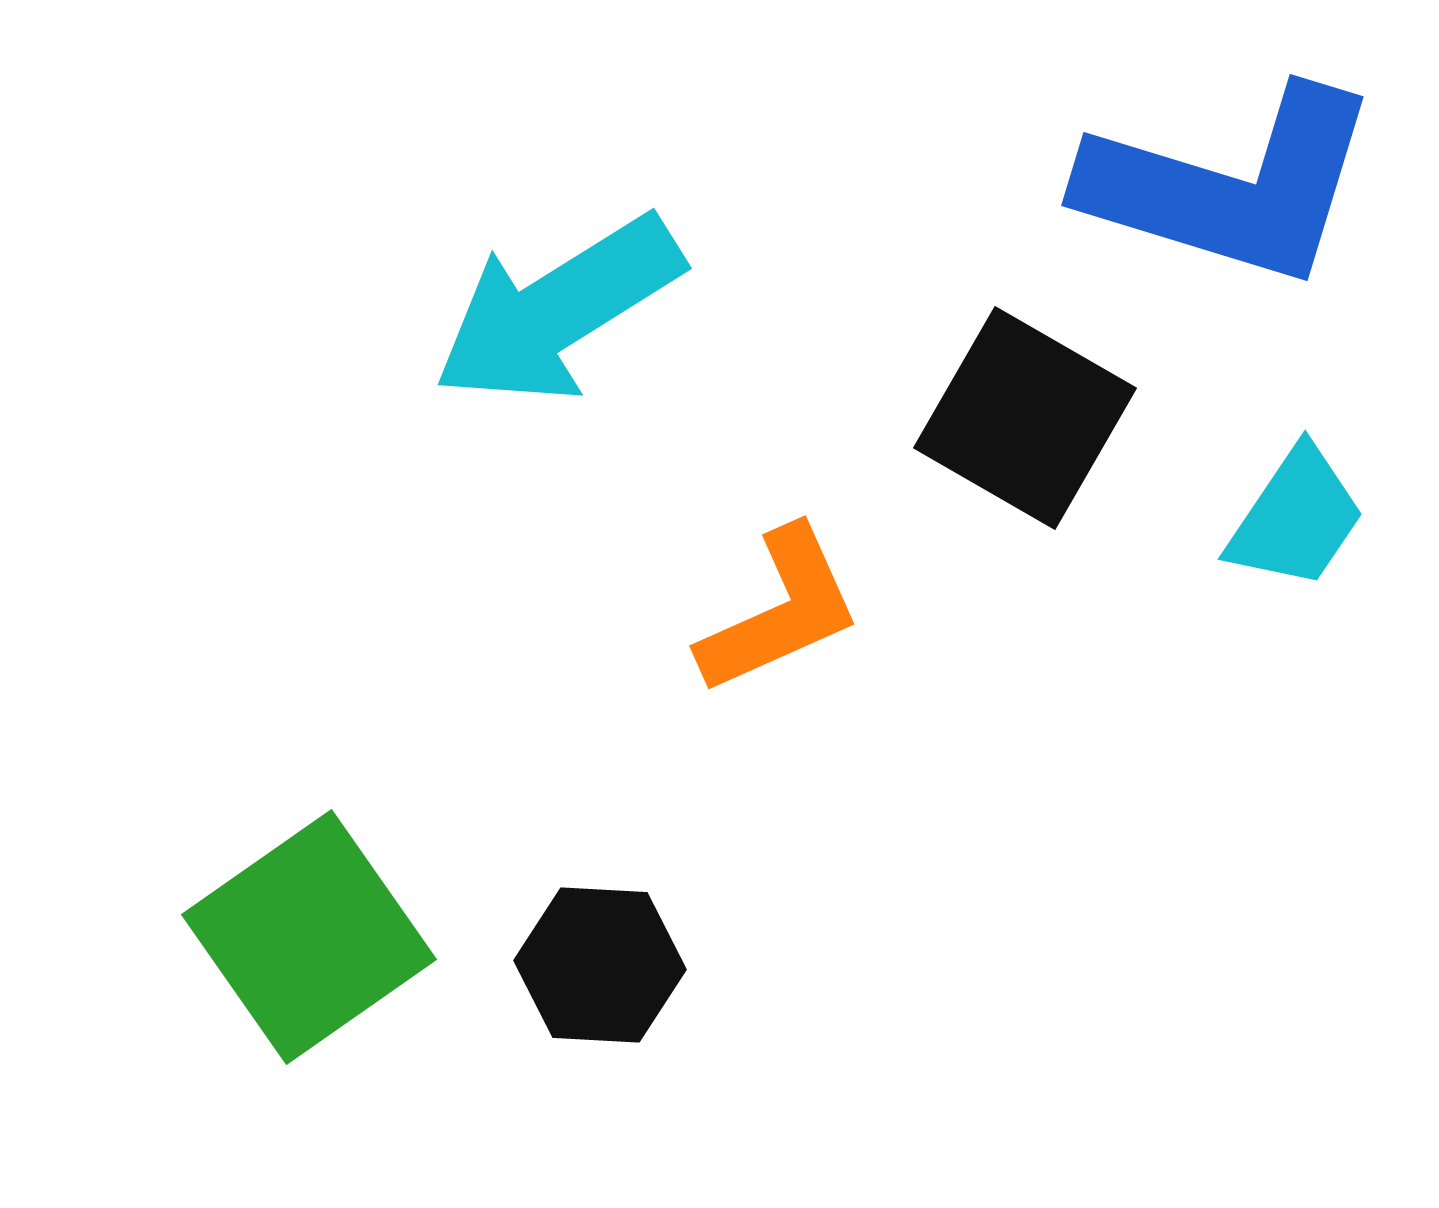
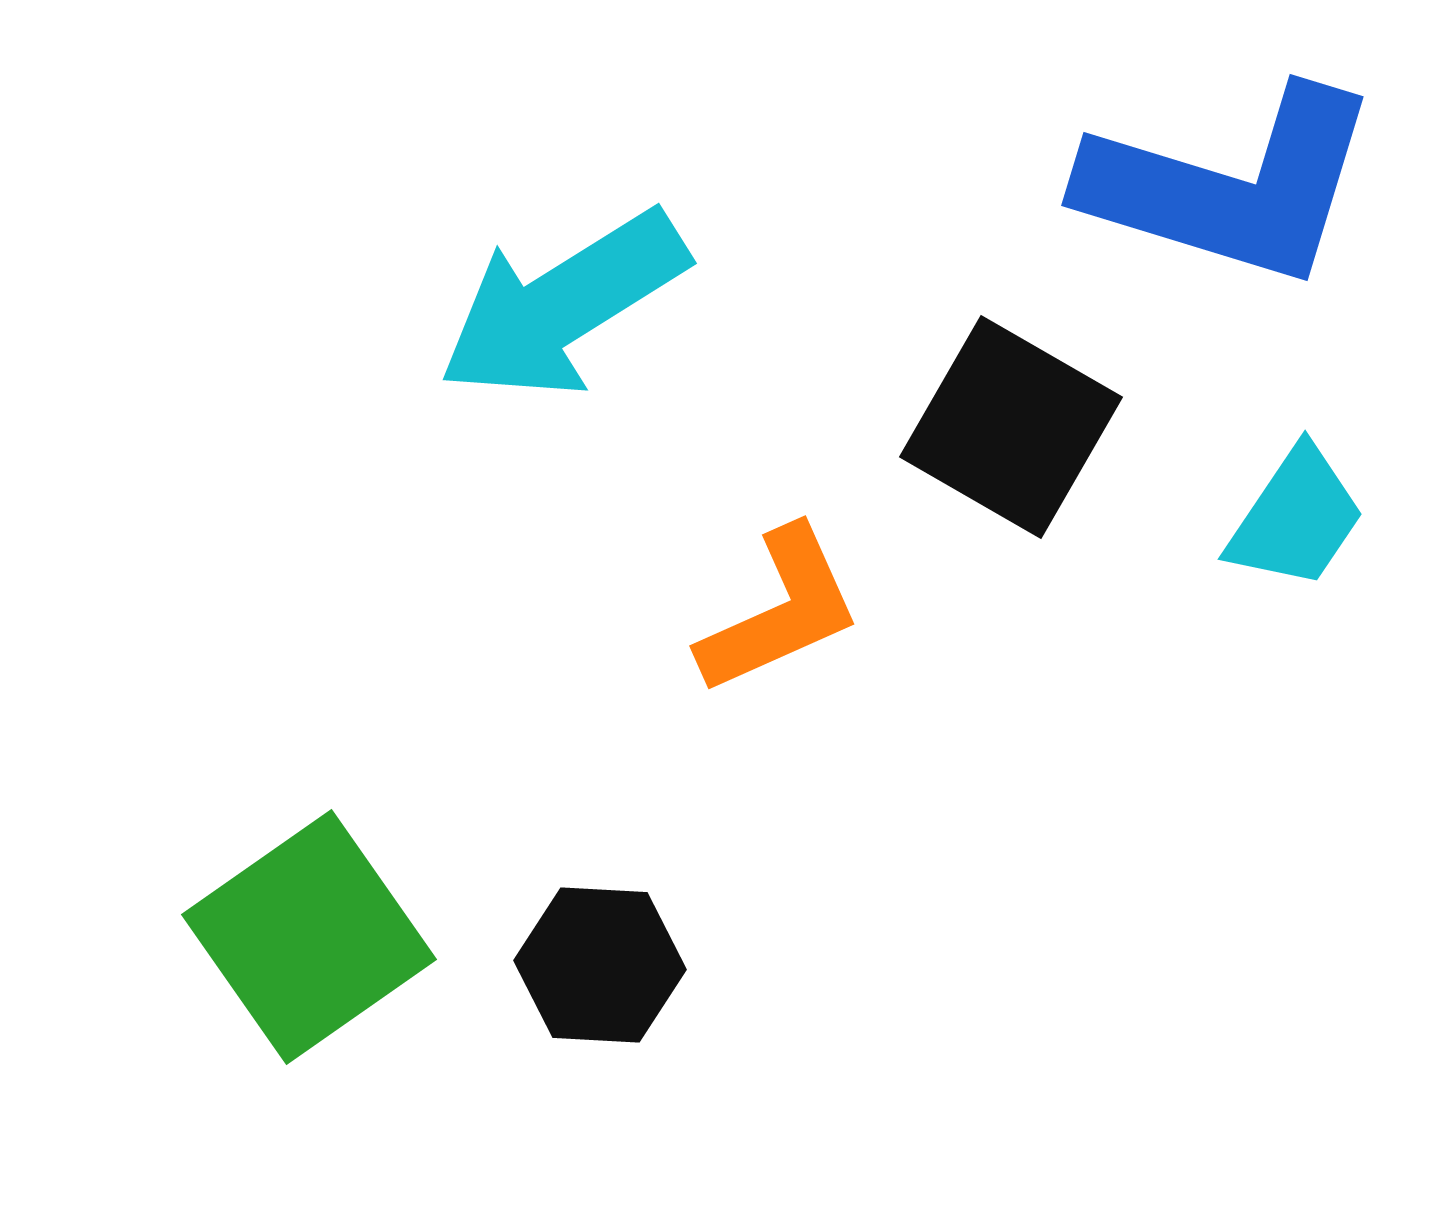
cyan arrow: moved 5 px right, 5 px up
black square: moved 14 px left, 9 px down
